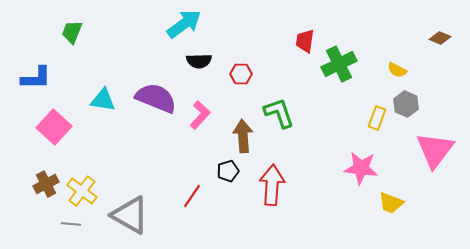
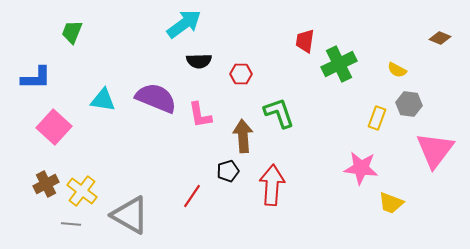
gray hexagon: moved 3 px right; rotated 15 degrees counterclockwise
pink L-shape: rotated 128 degrees clockwise
